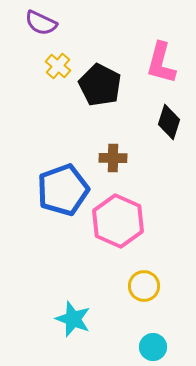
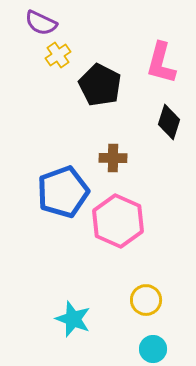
yellow cross: moved 11 px up; rotated 15 degrees clockwise
blue pentagon: moved 2 px down
yellow circle: moved 2 px right, 14 px down
cyan circle: moved 2 px down
